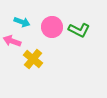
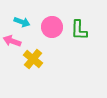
green L-shape: rotated 65 degrees clockwise
